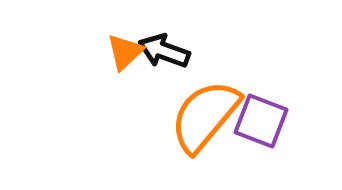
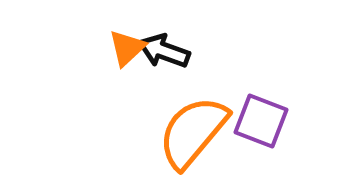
orange triangle: moved 2 px right, 4 px up
orange semicircle: moved 12 px left, 16 px down
